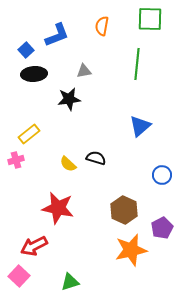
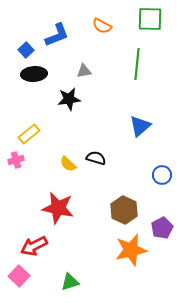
orange semicircle: rotated 72 degrees counterclockwise
